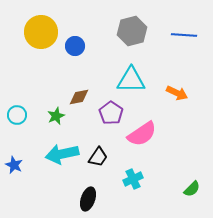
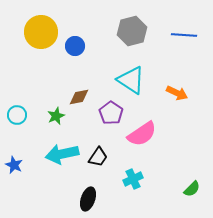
cyan triangle: rotated 32 degrees clockwise
